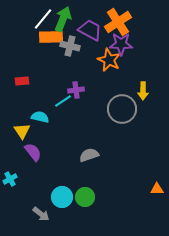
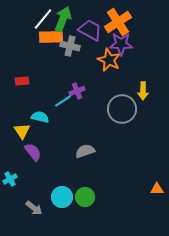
purple cross: moved 1 px right, 1 px down; rotated 14 degrees counterclockwise
gray semicircle: moved 4 px left, 4 px up
gray arrow: moved 7 px left, 6 px up
